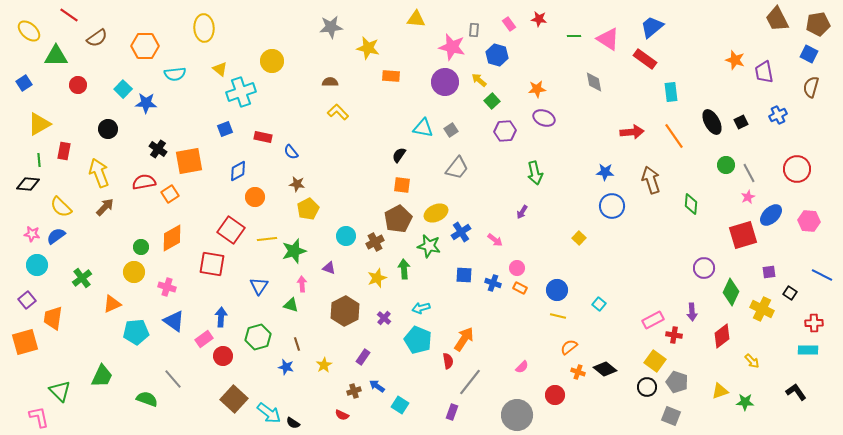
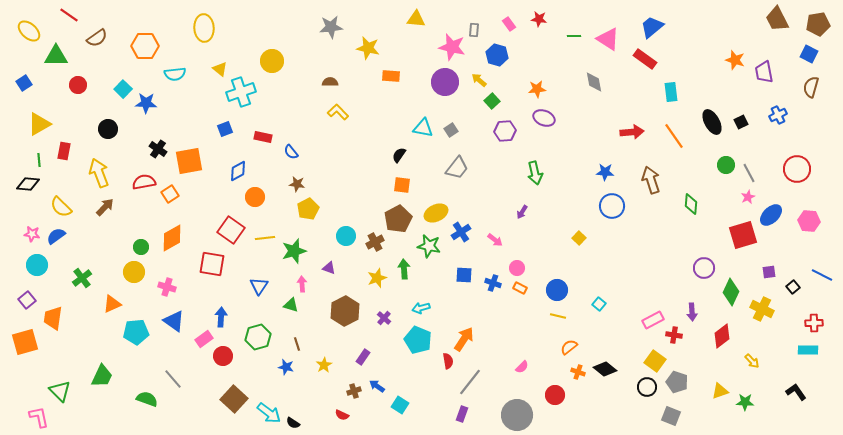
yellow line at (267, 239): moved 2 px left, 1 px up
black square at (790, 293): moved 3 px right, 6 px up; rotated 16 degrees clockwise
purple rectangle at (452, 412): moved 10 px right, 2 px down
